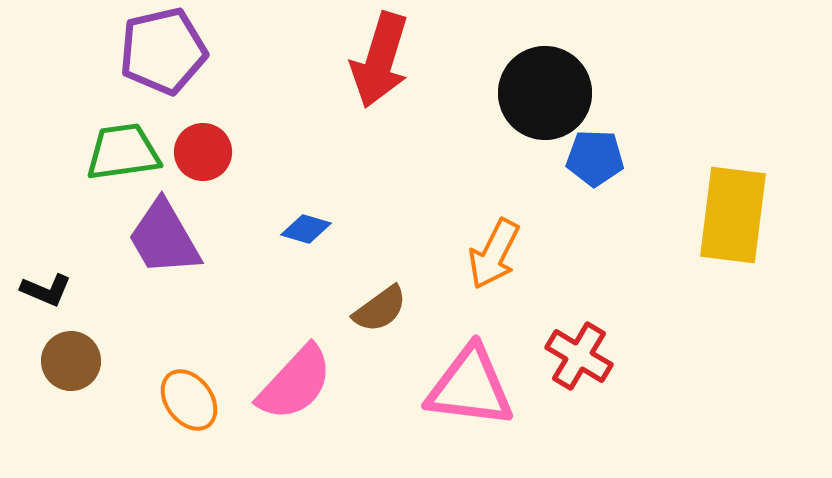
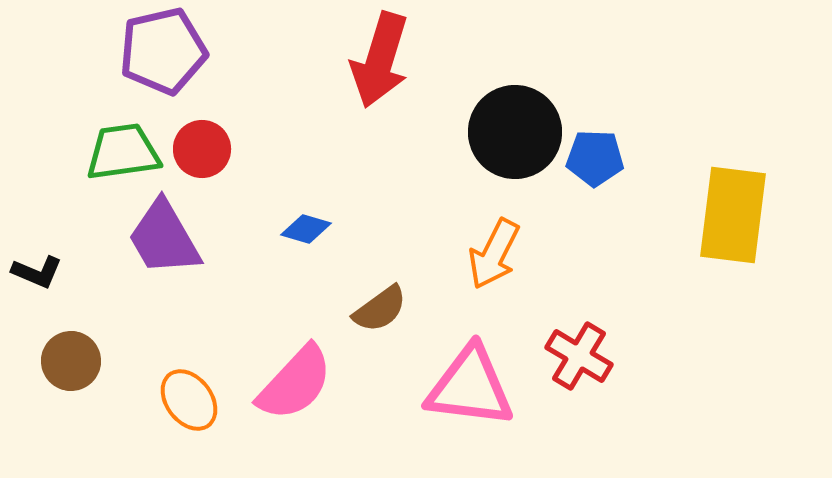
black circle: moved 30 px left, 39 px down
red circle: moved 1 px left, 3 px up
black L-shape: moved 9 px left, 18 px up
